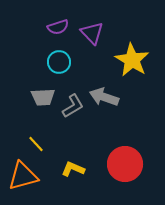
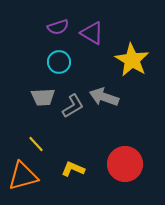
purple triangle: rotated 15 degrees counterclockwise
